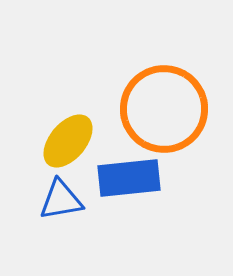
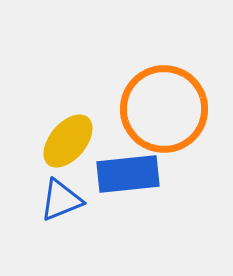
blue rectangle: moved 1 px left, 4 px up
blue triangle: rotated 12 degrees counterclockwise
